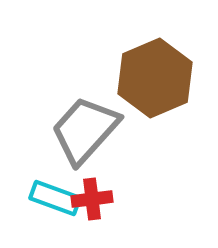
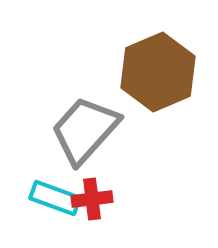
brown hexagon: moved 3 px right, 6 px up
